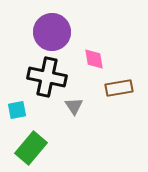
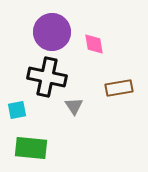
pink diamond: moved 15 px up
green rectangle: rotated 56 degrees clockwise
